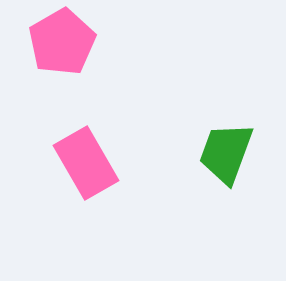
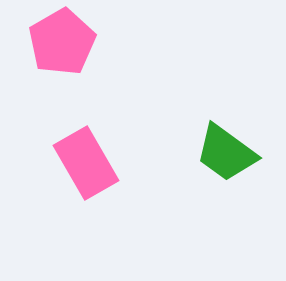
green trapezoid: rotated 74 degrees counterclockwise
